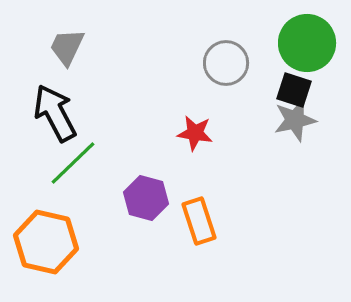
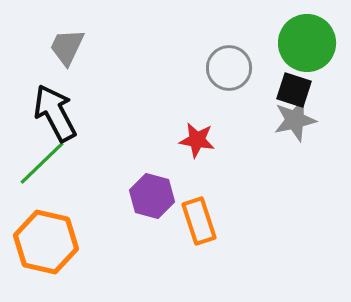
gray circle: moved 3 px right, 5 px down
red star: moved 2 px right, 7 px down
green line: moved 31 px left
purple hexagon: moved 6 px right, 2 px up
